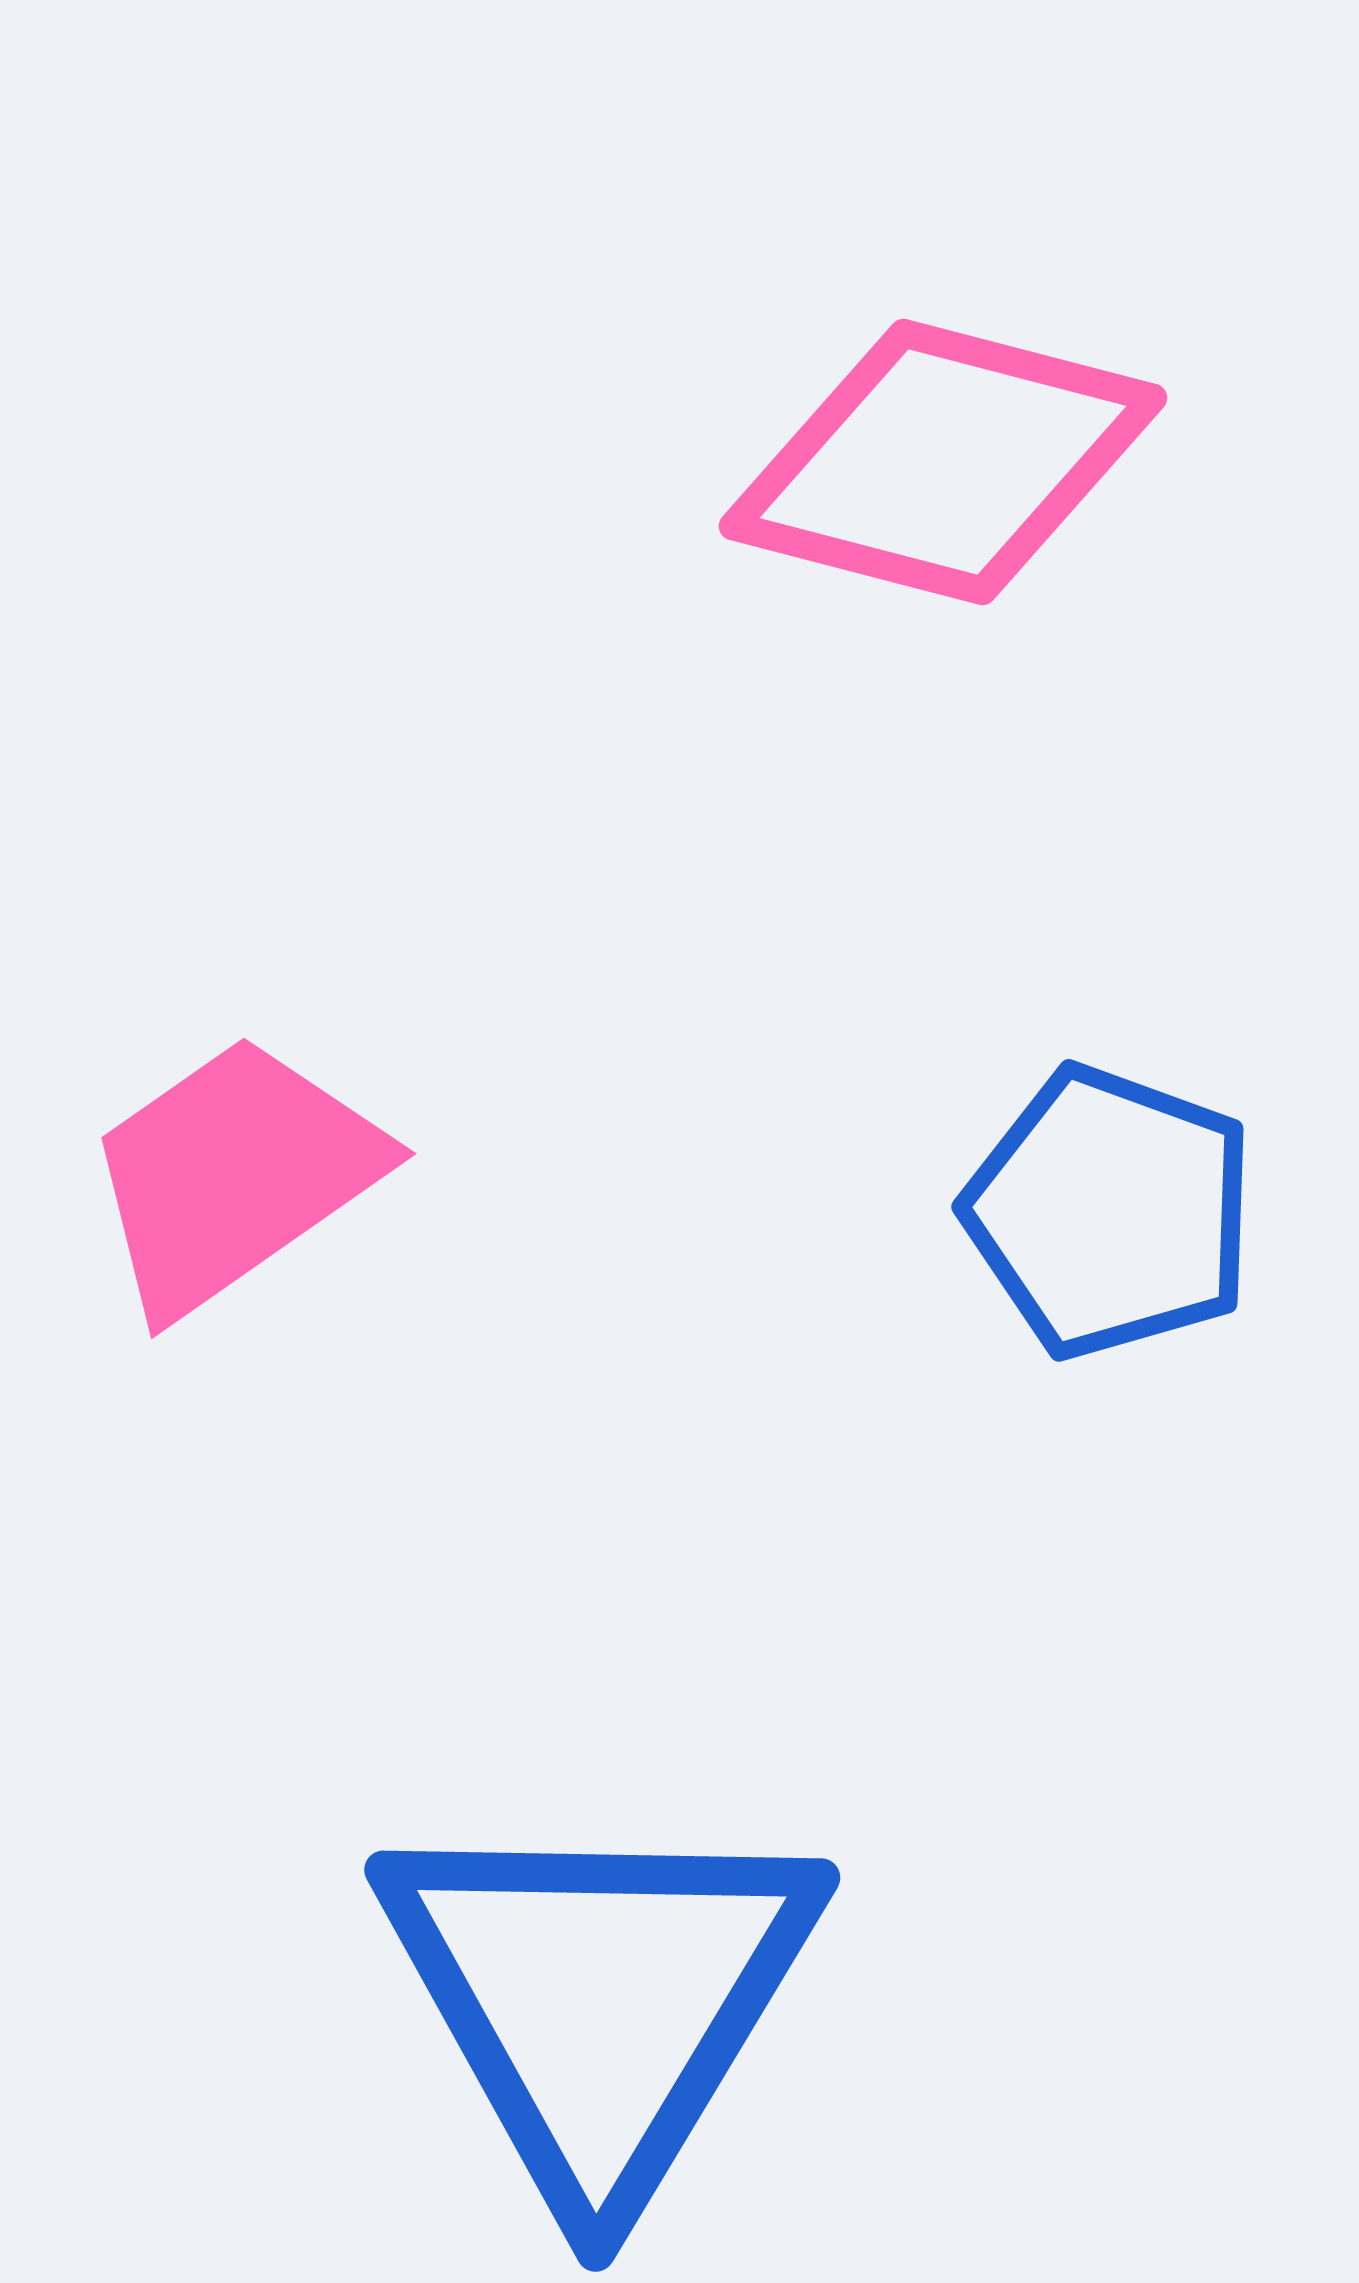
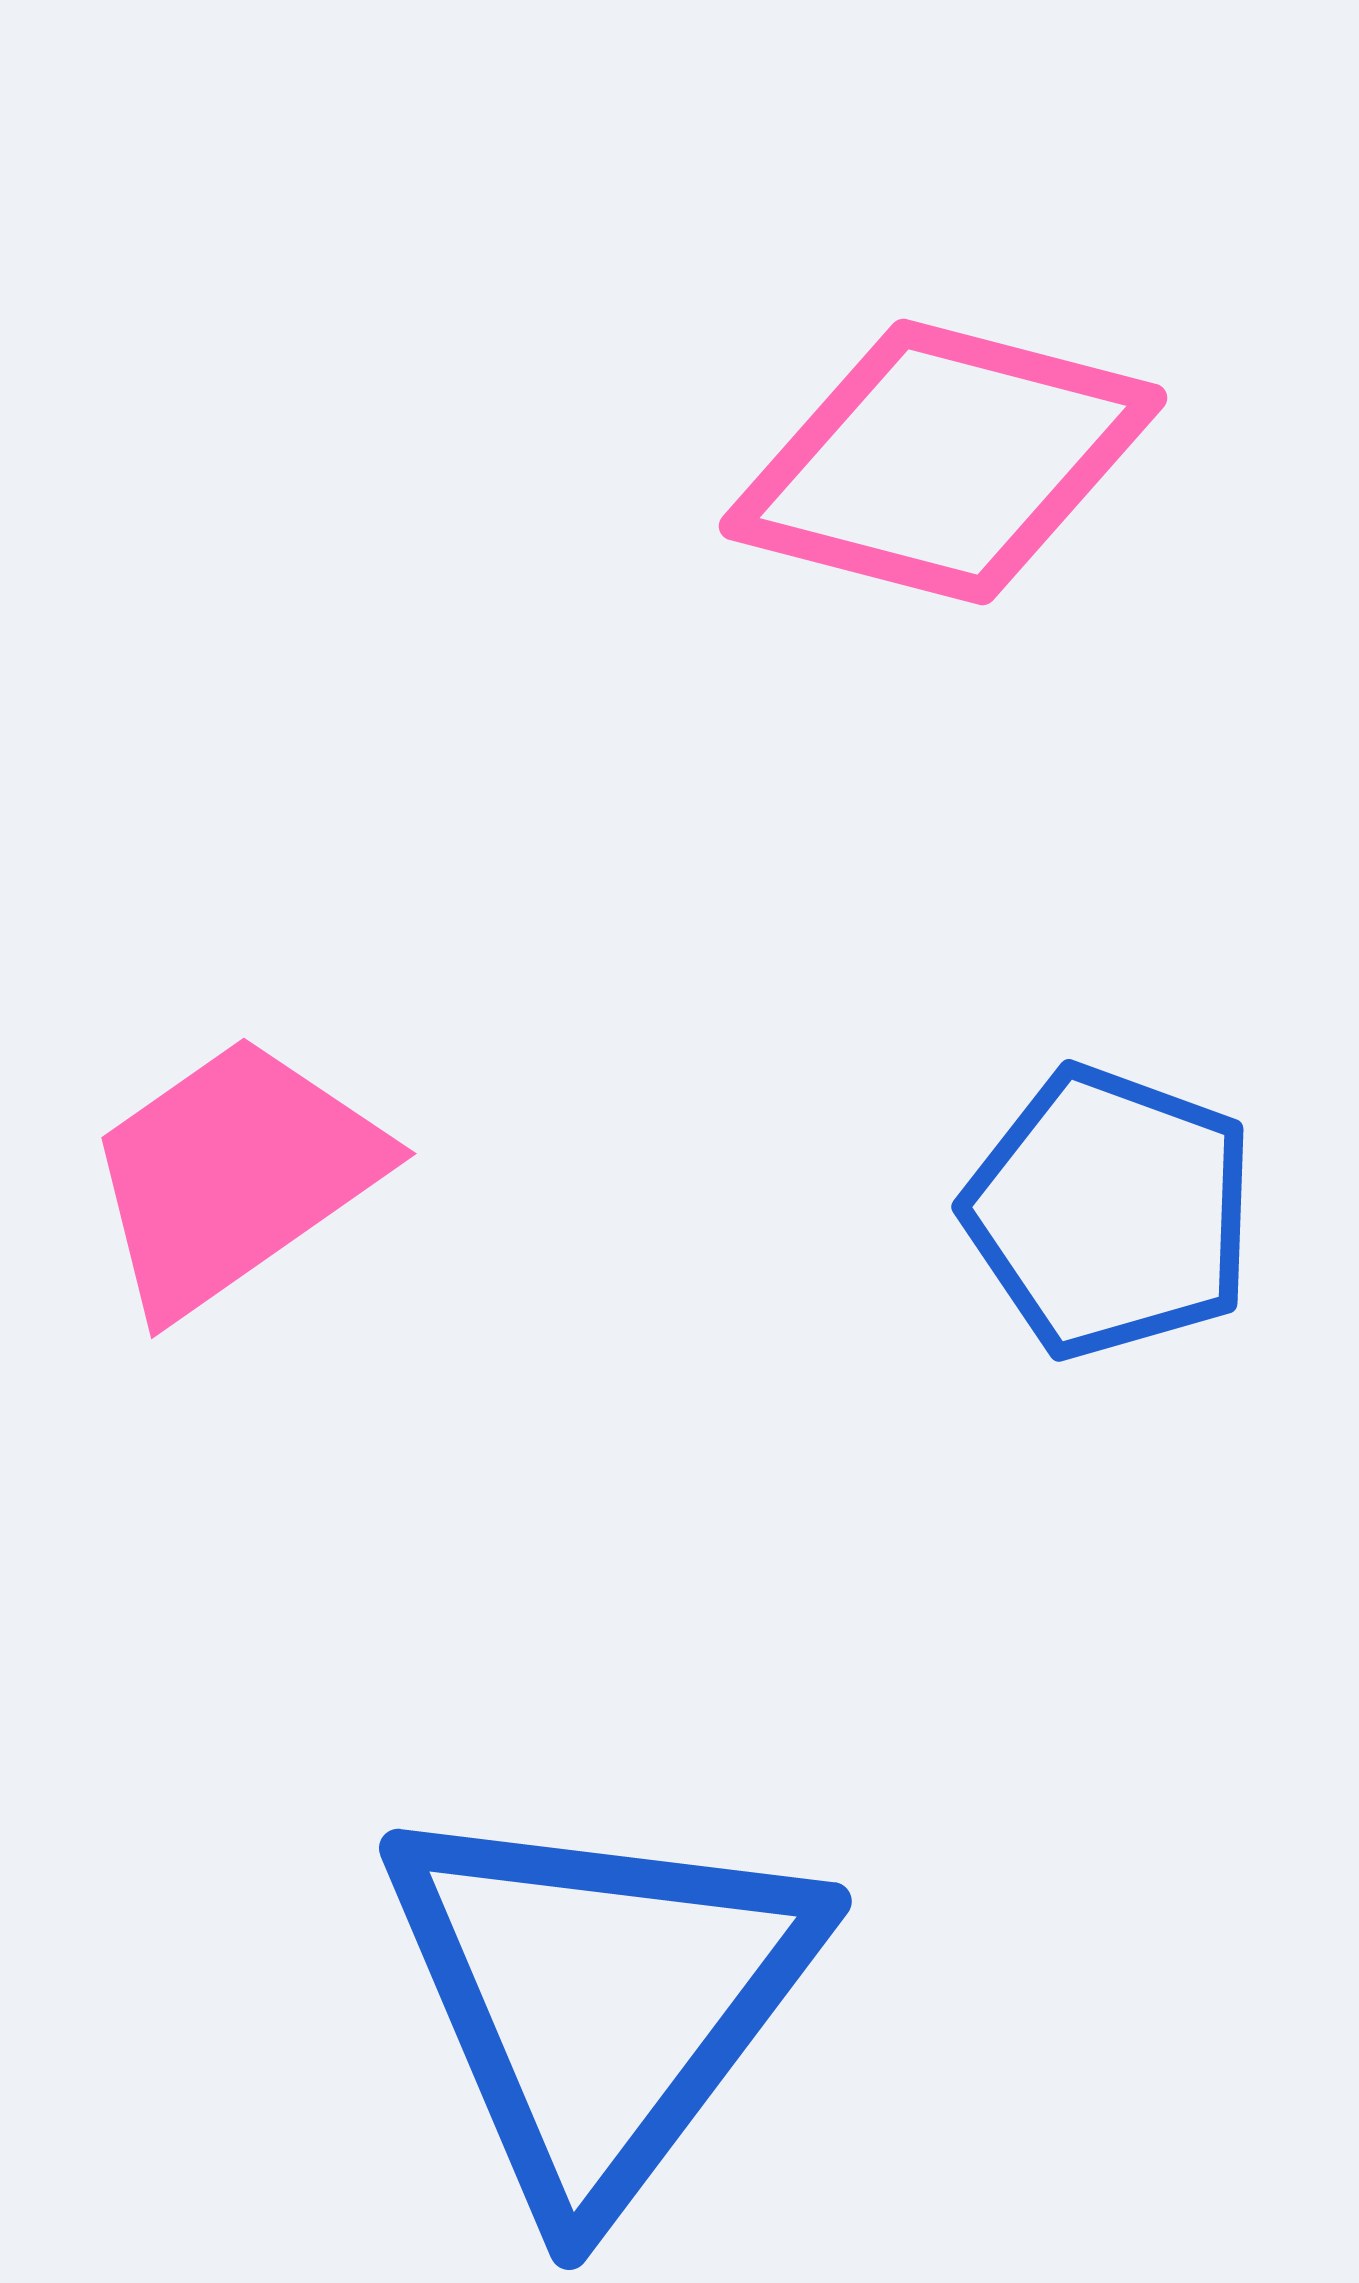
blue triangle: rotated 6 degrees clockwise
